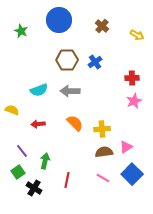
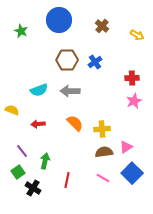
blue square: moved 1 px up
black cross: moved 1 px left
